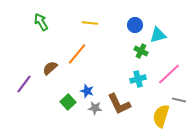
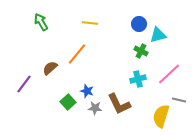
blue circle: moved 4 px right, 1 px up
